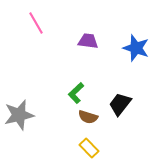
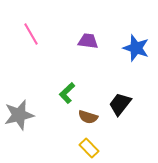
pink line: moved 5 px left, 11 px down
green L-shape: moved 9 px left
